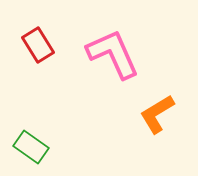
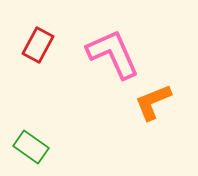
red rectangle: rotated 60 degrees clockwise
orange L-shape: moved 4 px left, 12 px up; rotated 9 degrees clockwise
